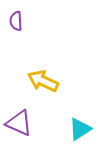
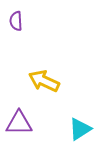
yellow arrow: moved 1 px right
purple triangle: rotated 24 degrees counterclockwise
